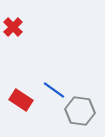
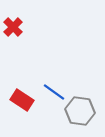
blue line: moved 2 px down
red rectangle: moved 1 px right
